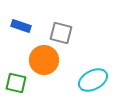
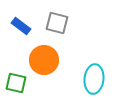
blue rectangle: rotated 18 degrees clockwise
gray square: moved 4 px left, 10 px up
cyan ellipse: moved 1 px right, 1 px up; rotated 56 degrees counterclockwise
